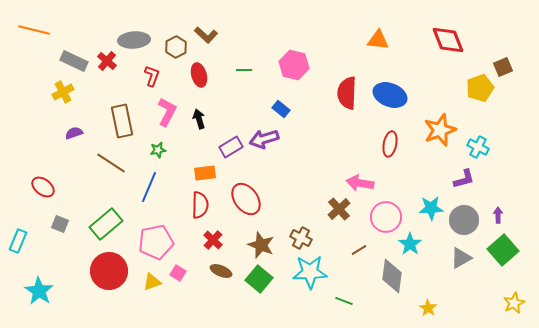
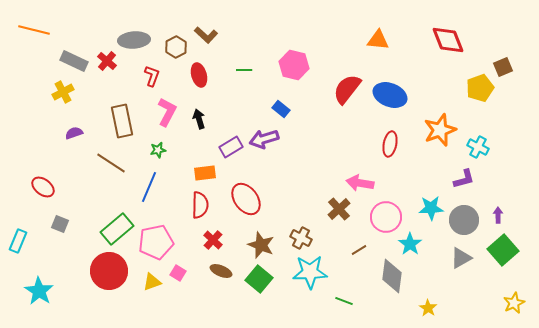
red semicircle at (347, 93): moved 4 px up; rotated 36 degrees clockwise
green rectangle at (106, 224): moved 11 px right, 5 px down
